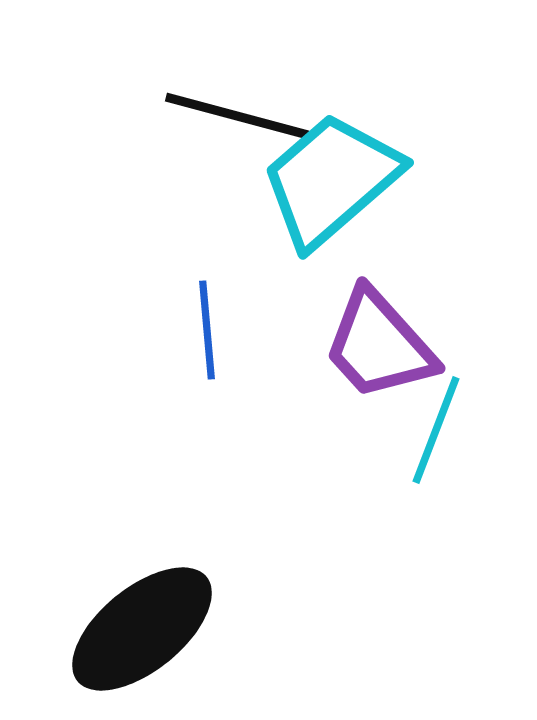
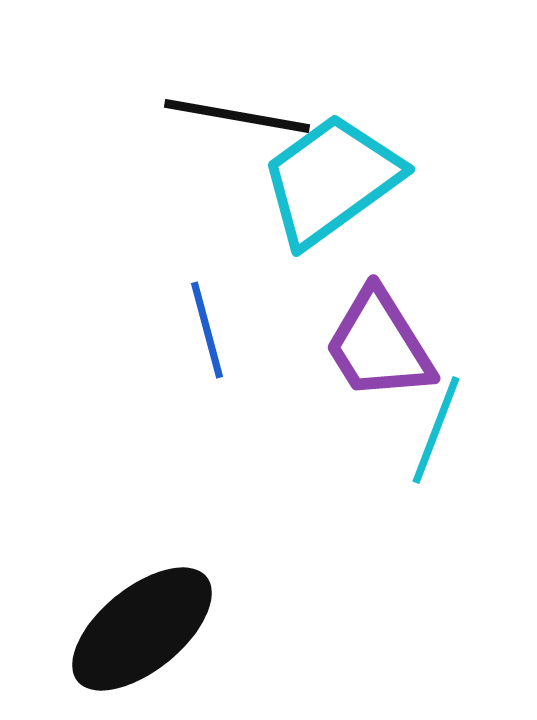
black line: rotated 5 degrees counterclockwise
cyan trapezoid: rotated 5 degrees clockwise
blue line: rotated 10 degrees counterclockwise
purple trapezoid: rotated 10 degrees clockwise
